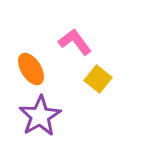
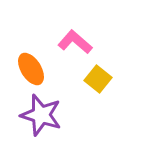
pink L-shape: rotated 12 degrees counterclockwise
purple star: moved 1 px right, 1 px up; rotated 24 degrees counterclockwise
